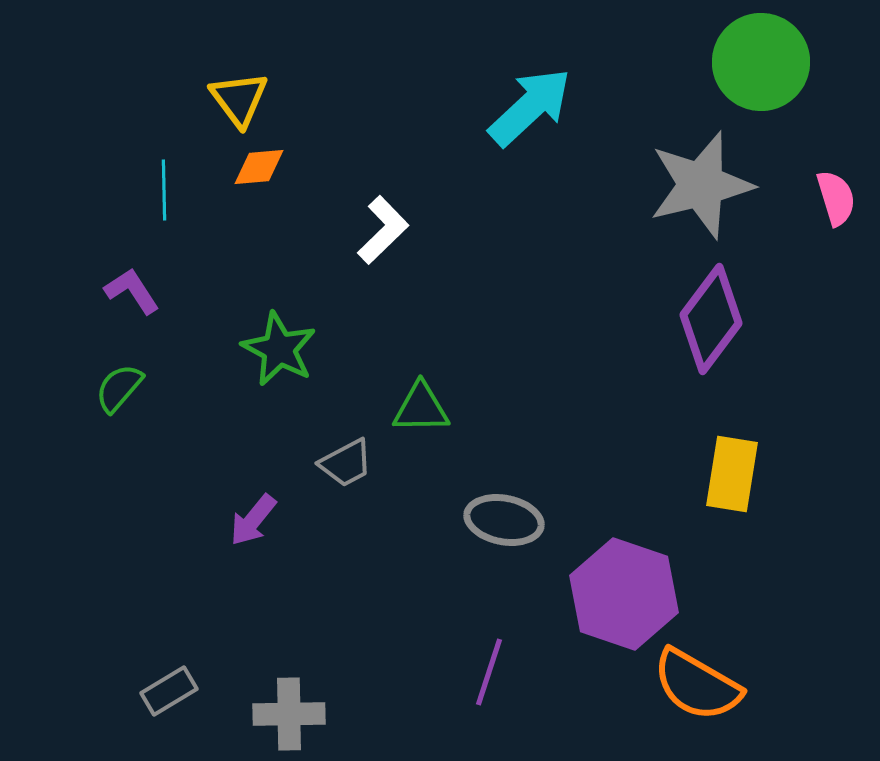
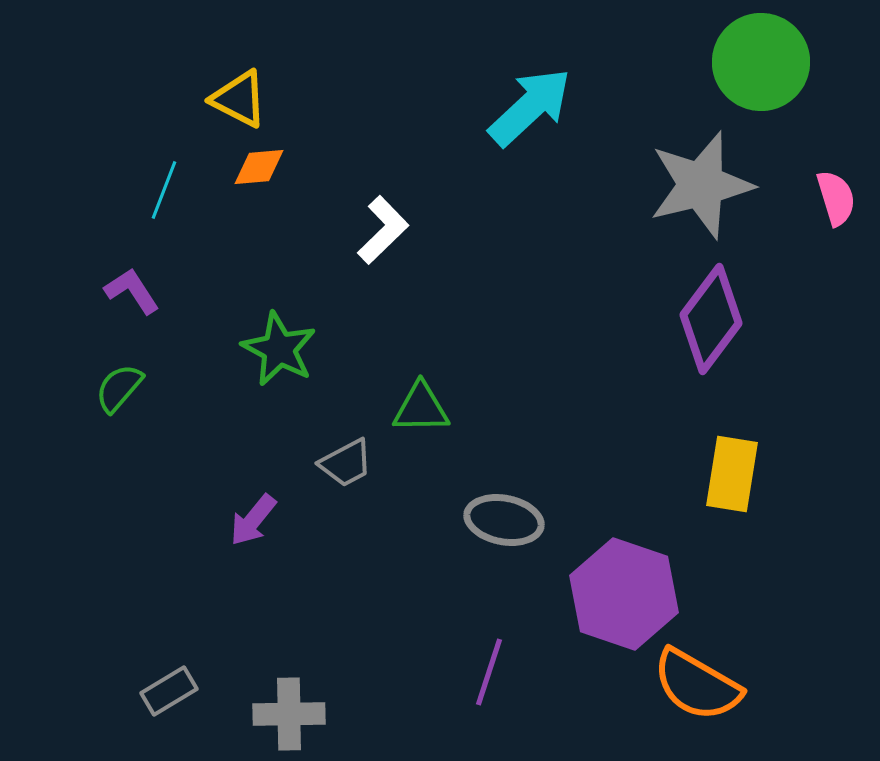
yellow triangle: rotated 26 degrees counterclockwise
cyan line: rotated 22 degrees clockwise
